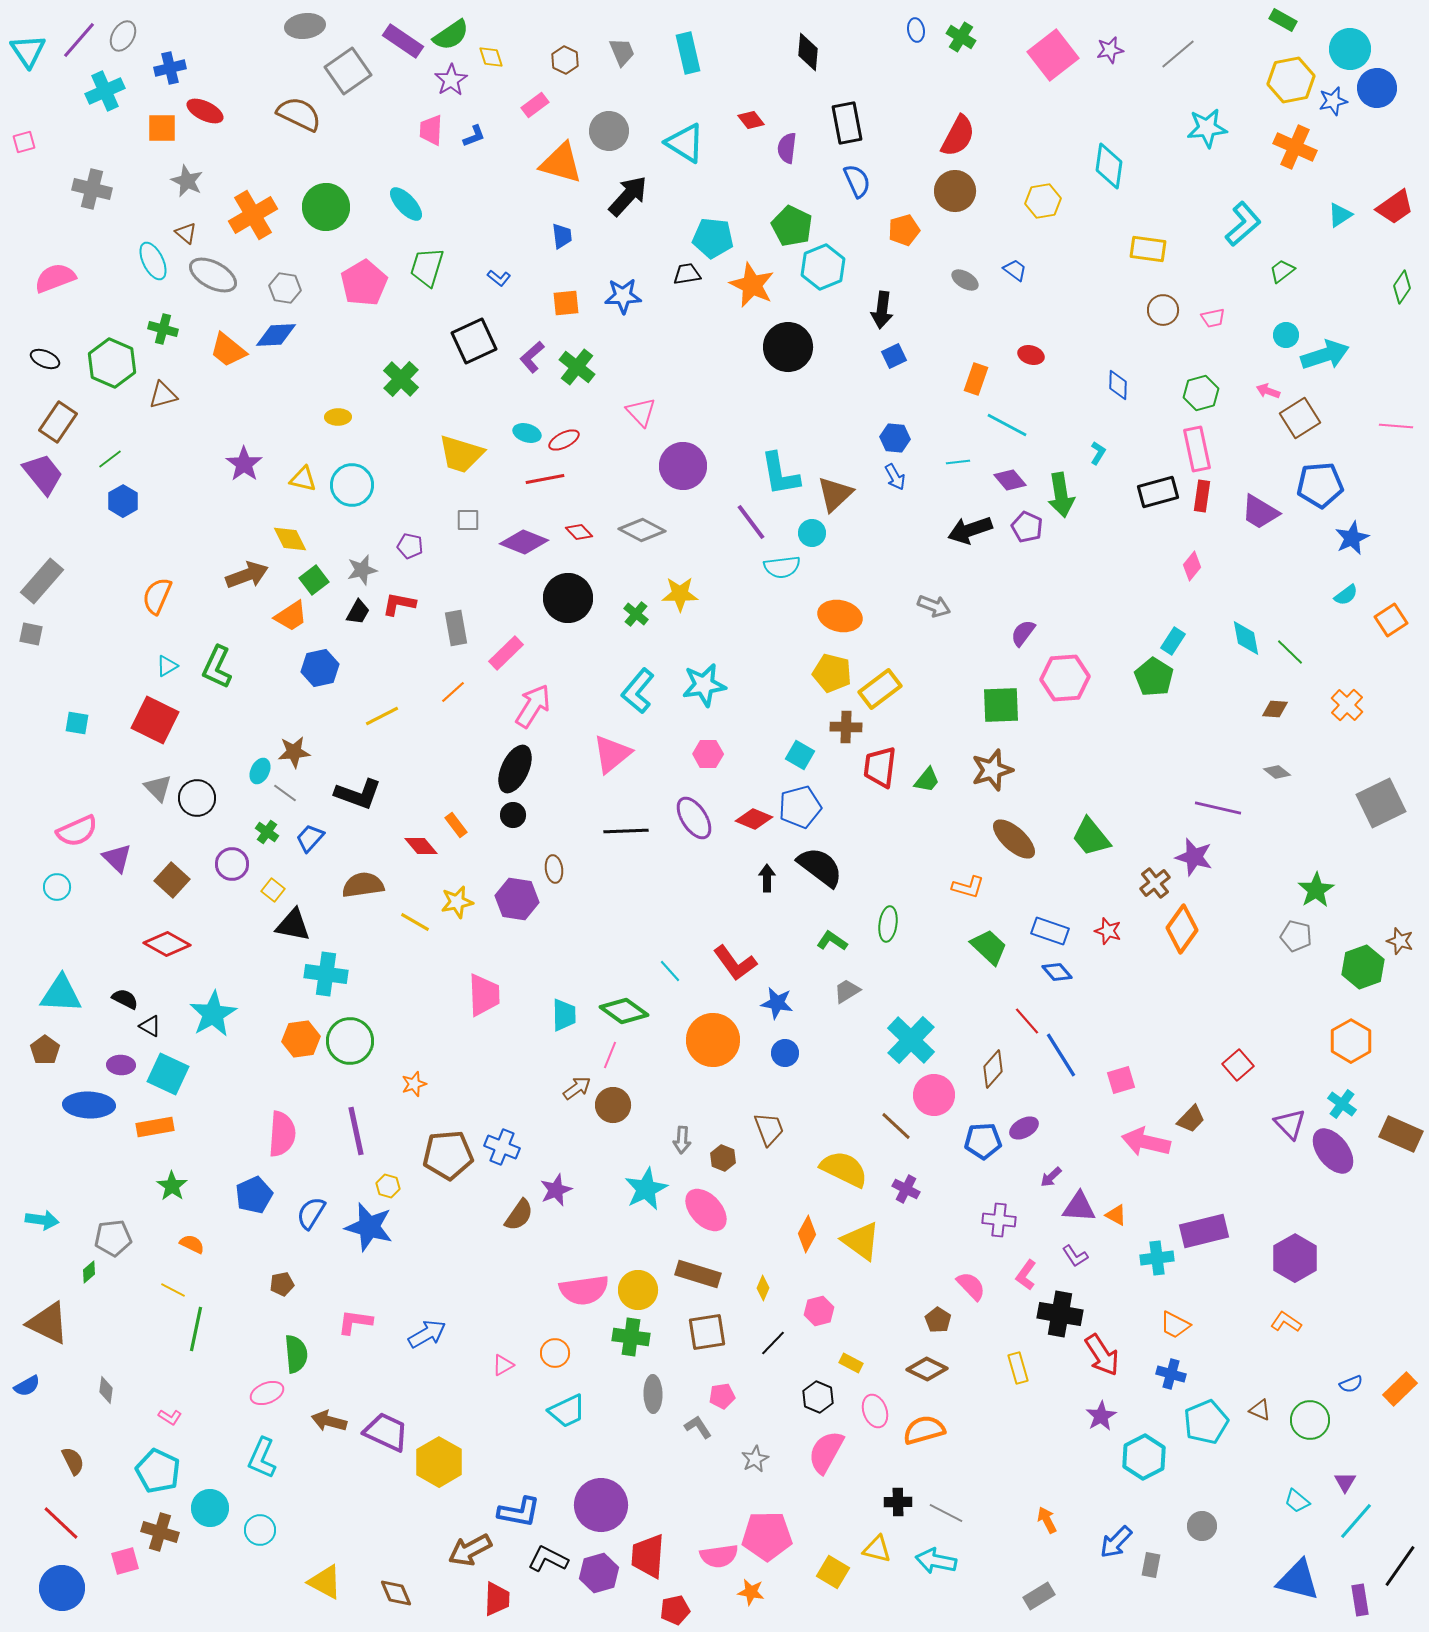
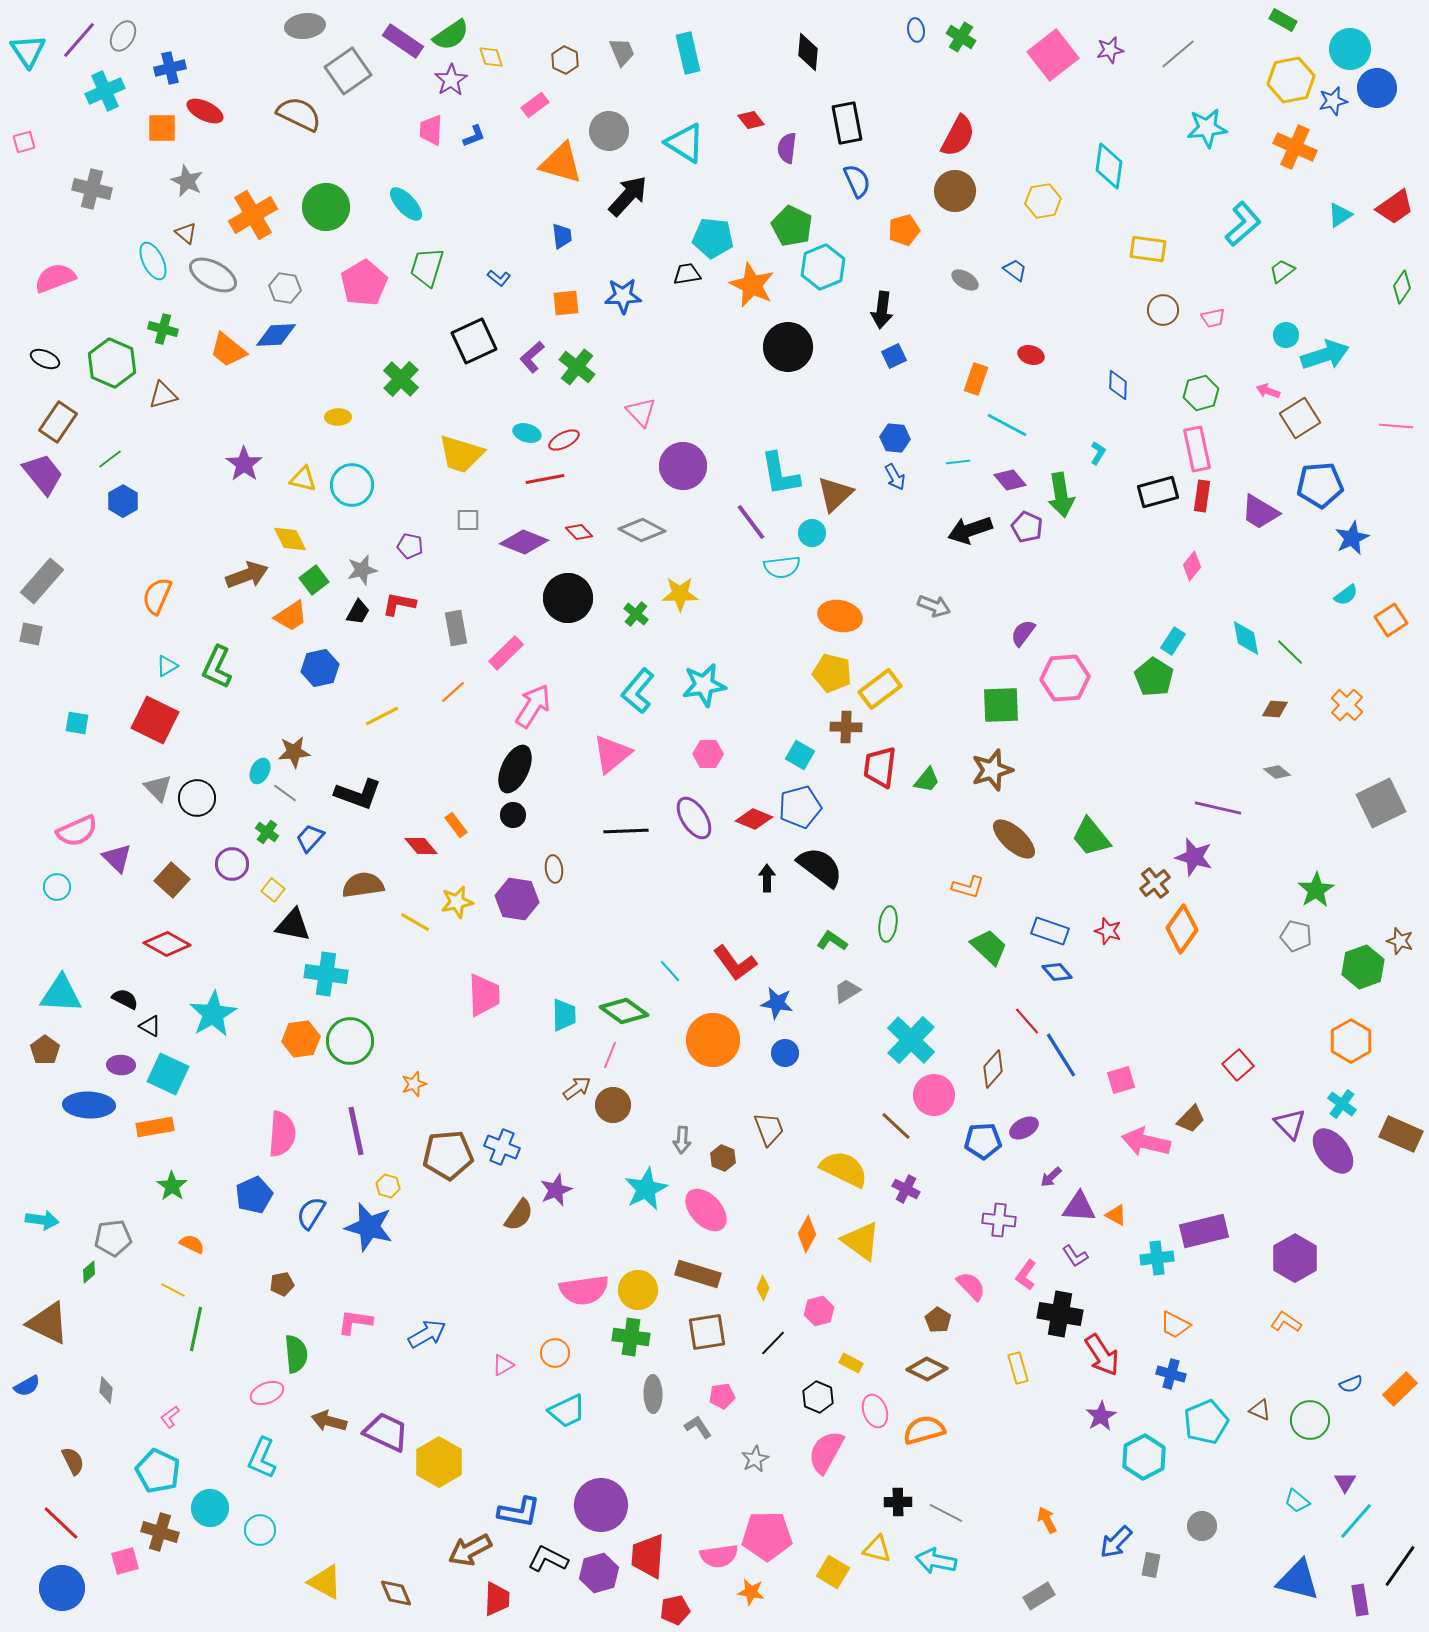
pink L-shape at (170, 1417): rotated 110 degrees clockwise
